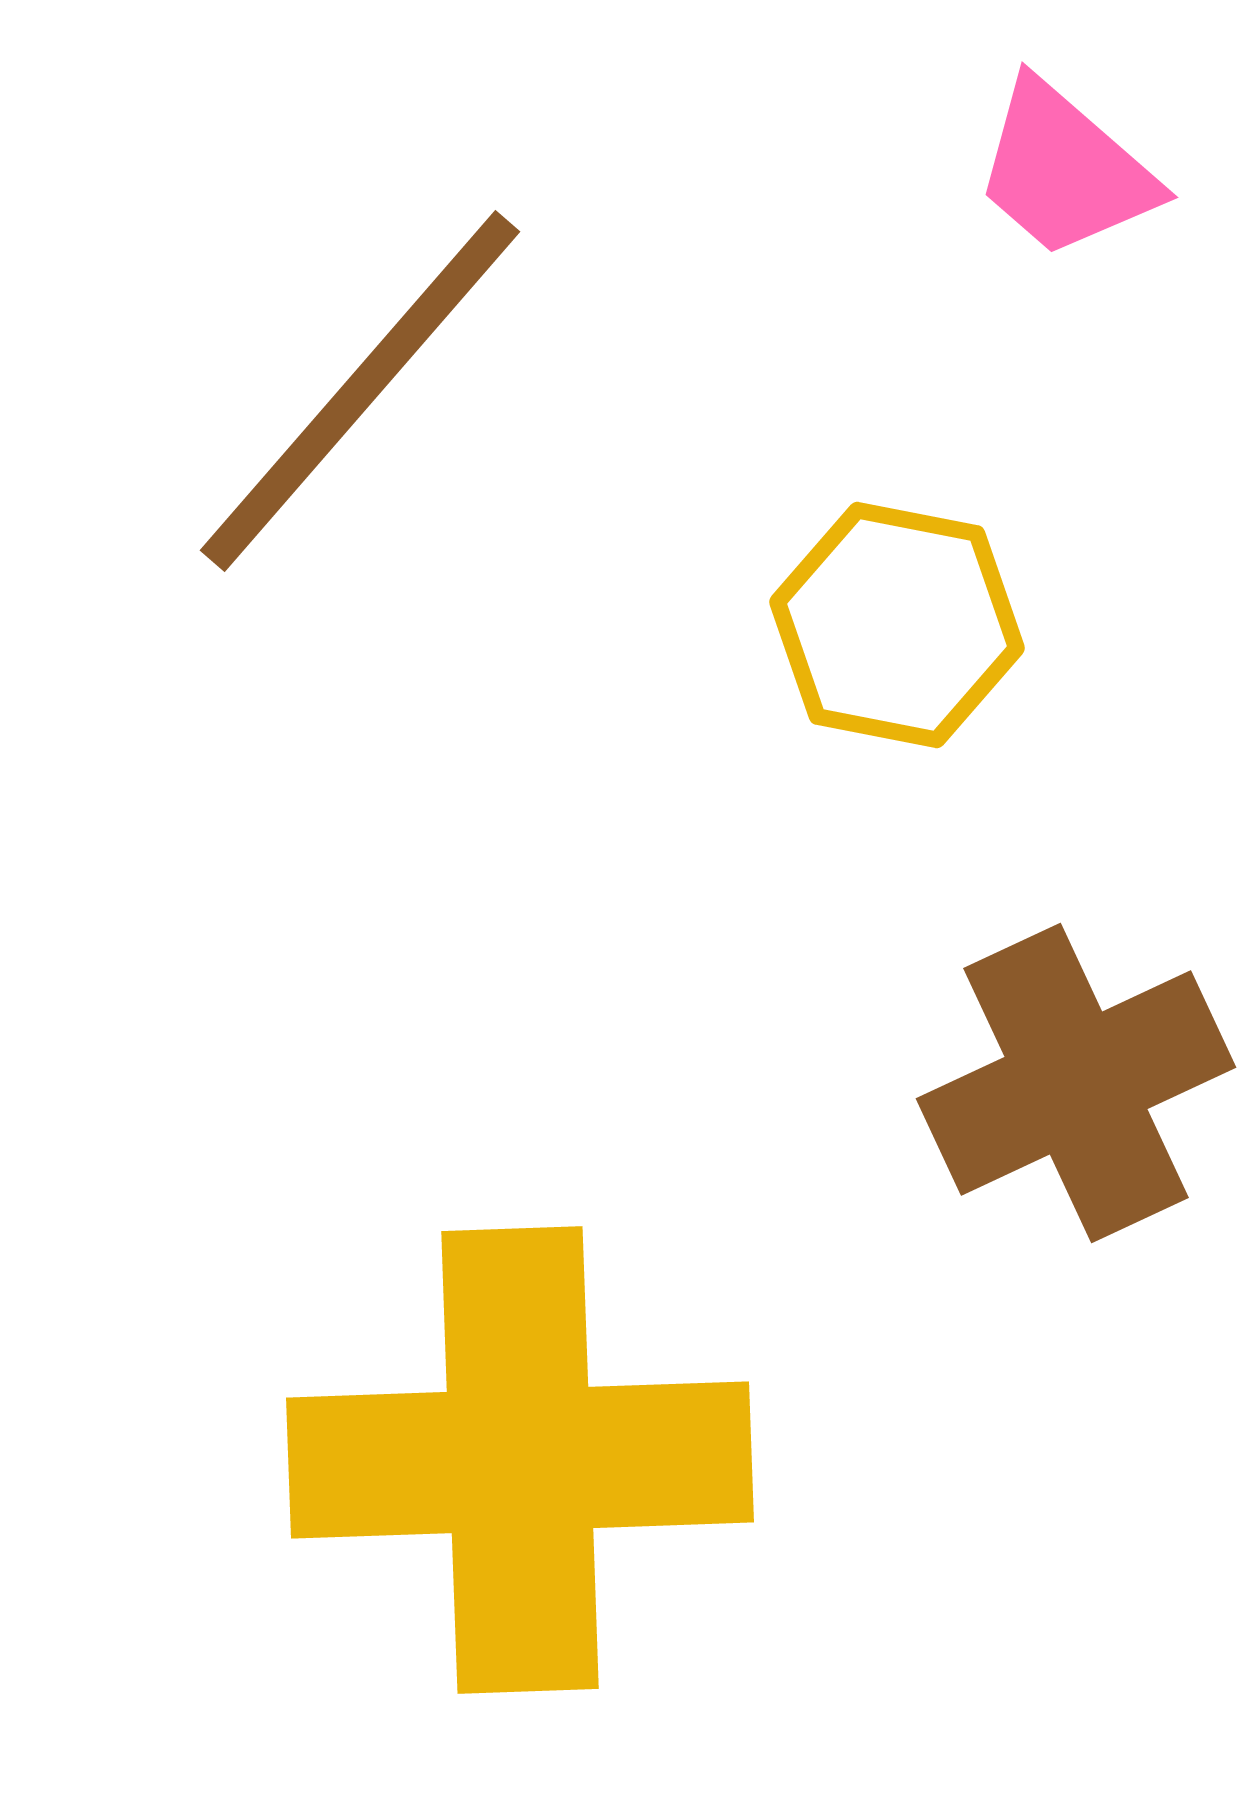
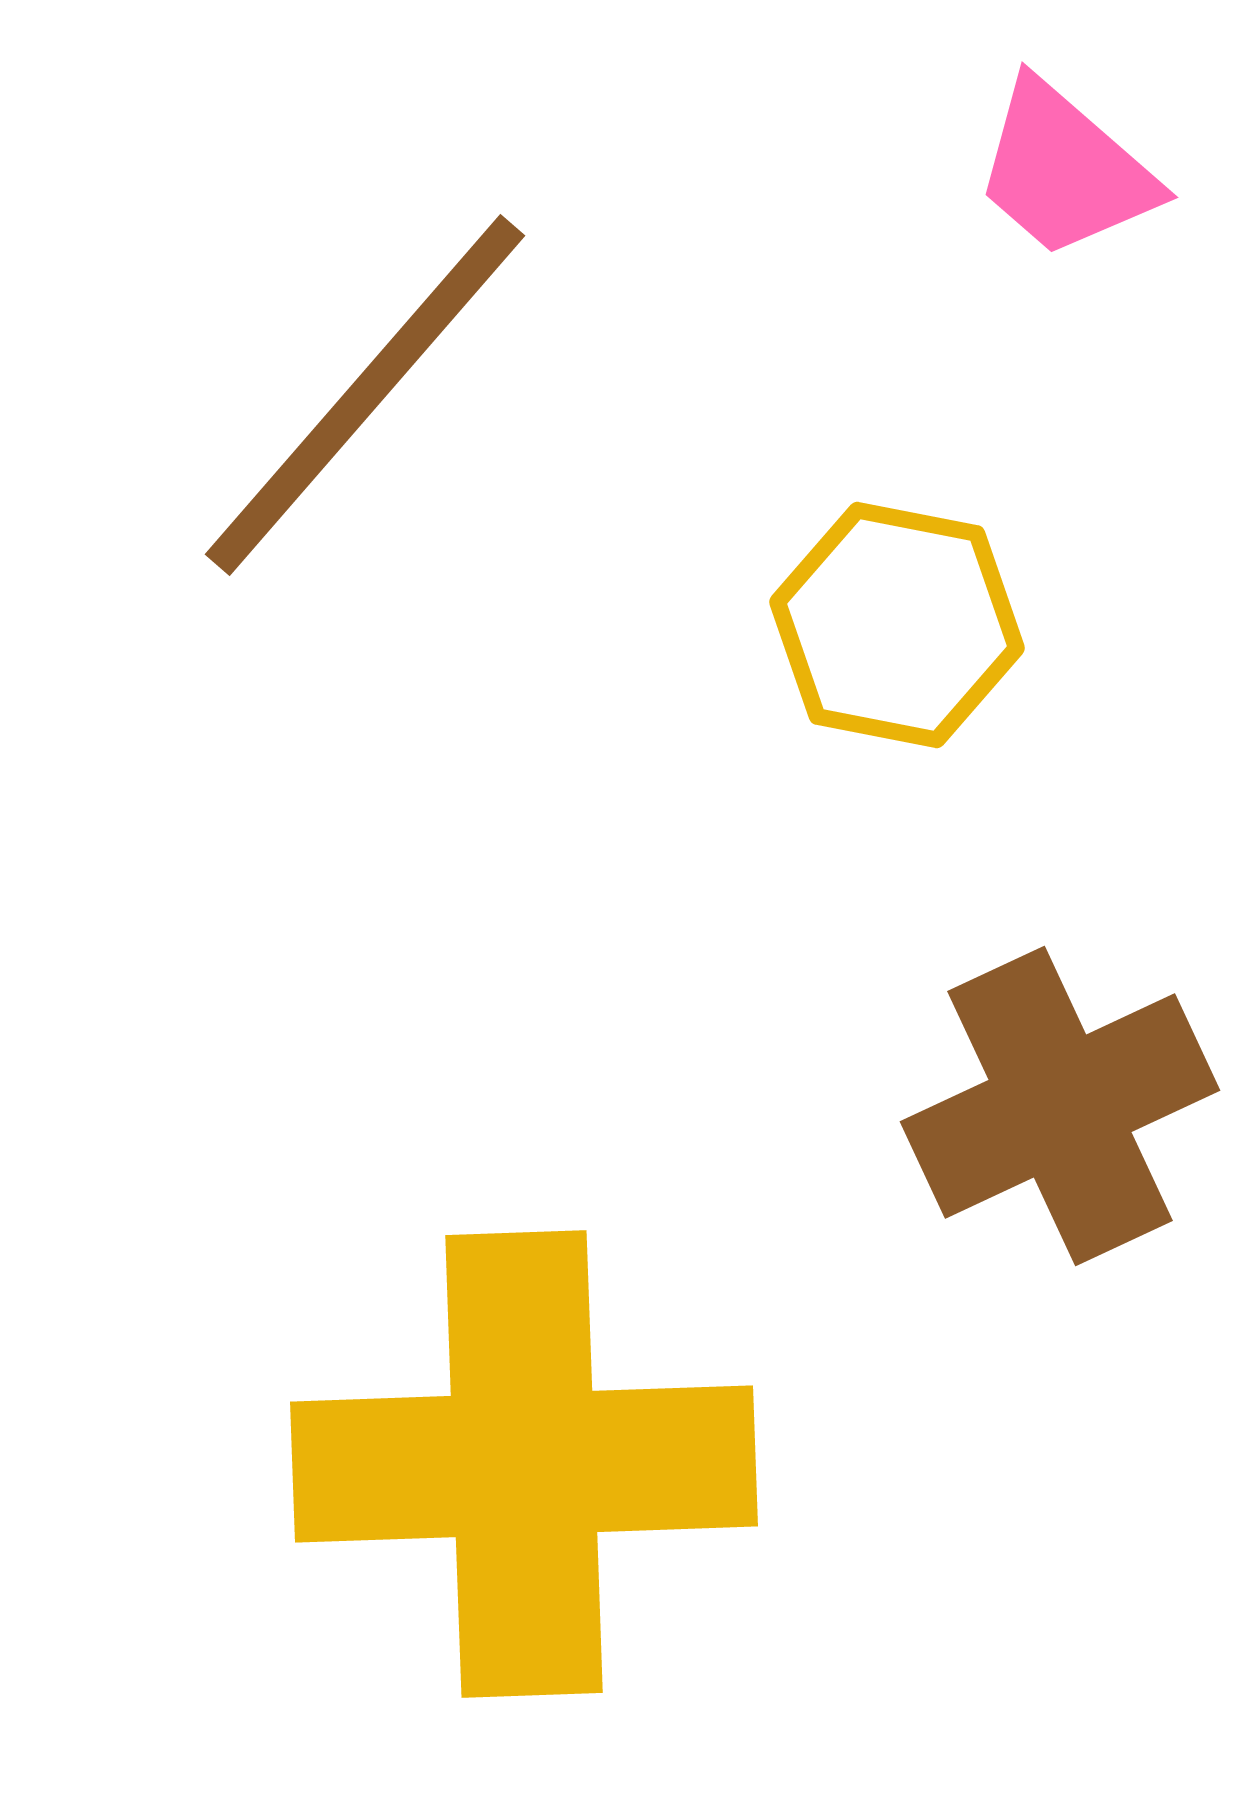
brown line: moved 5 px right, 4 px down
brown cross: moved 16 px left, 23 px down
yellow cross: moved 4 px right, 4 px down
